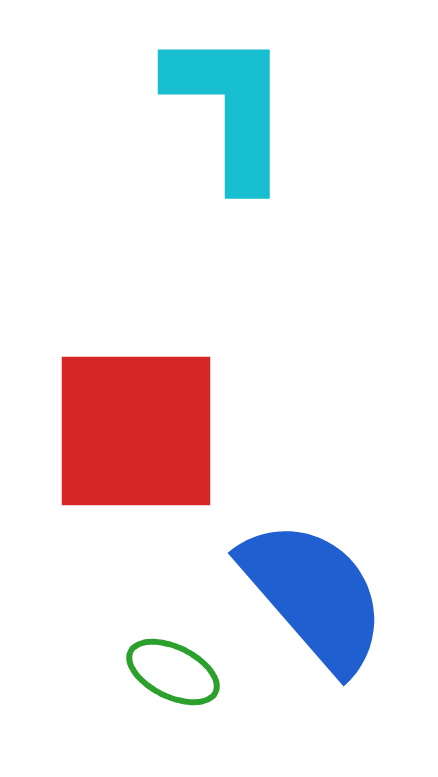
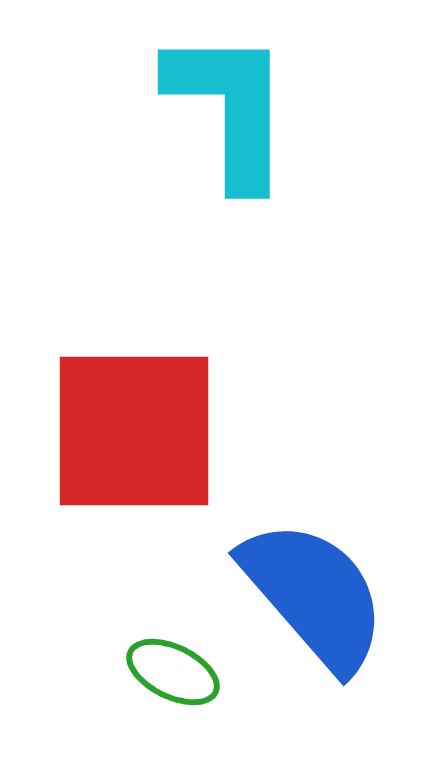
red square: moved 2 px left
